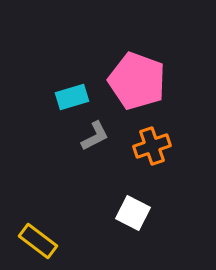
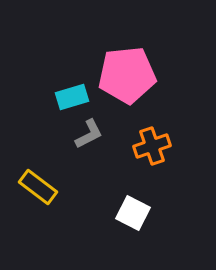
pink pentagon: moved 10 px left, 6 px up; rotated 26 degrees counterclockwise
gray L-shape: moved 6 px left, 2 px up
yellow rectangle: moved 54 px up
